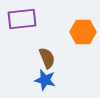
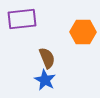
blue star: rotated 15 degrees clockwise
